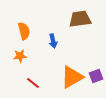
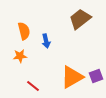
brown trapezoid: rotated 30 degrees counterclockwise
blue arrow: moved 7 px left
red line: moved 3 px down
